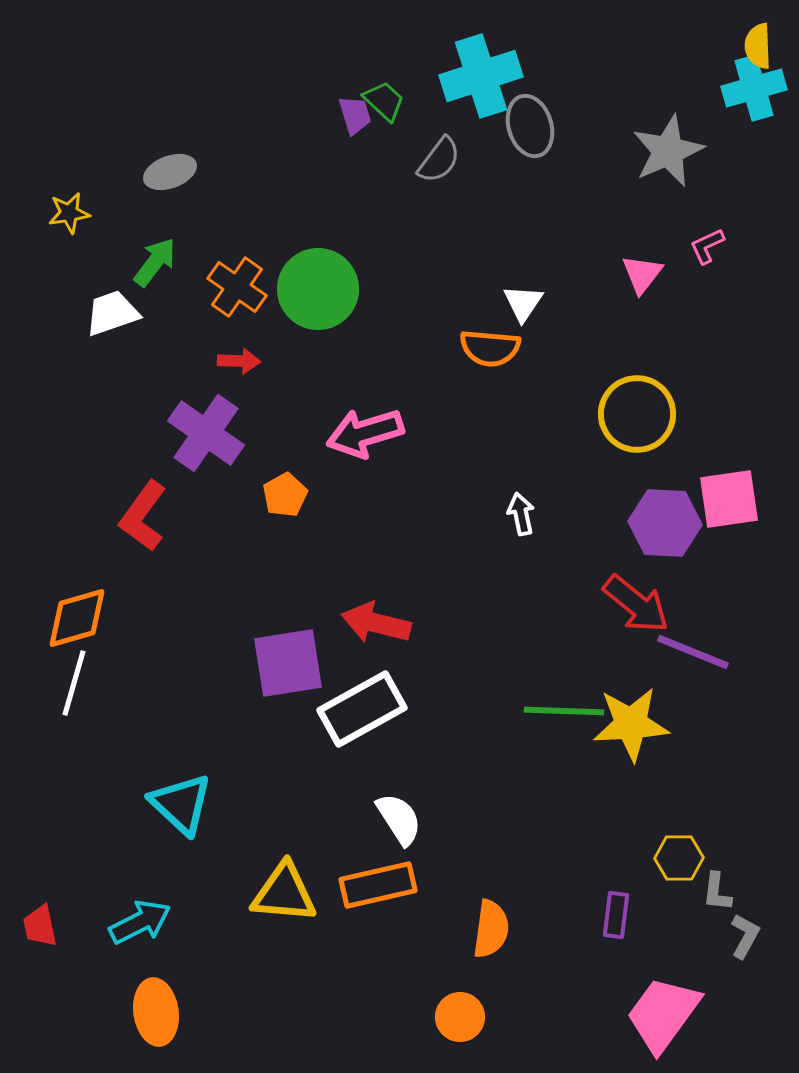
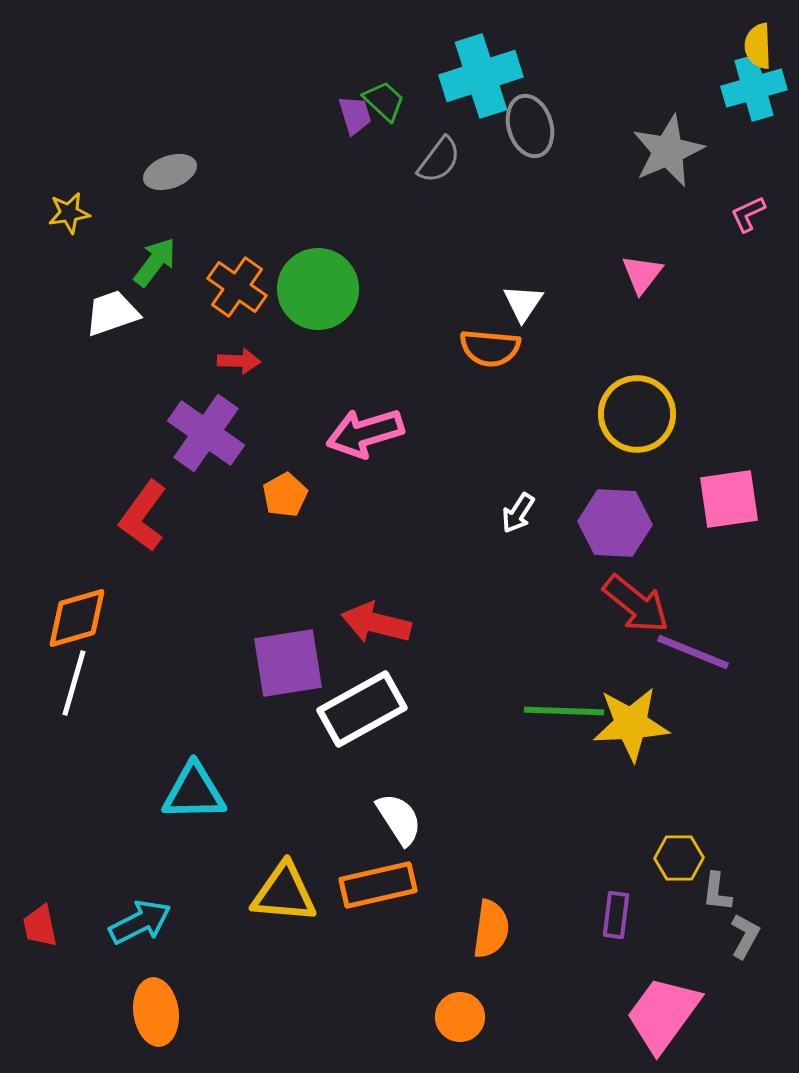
pink L-shape at (707, 246): moved 41 px right, 32 px up
white arrow at (521, 514): moved 3 px left, 1 px up; rotated 135 degrees counterclockwise
purple hexagon at (665, 523): moved 50 px left
cyan triangle at (181, 804): moved 13 px right, 12 px up; rotated 44 degrees counterclockwise
